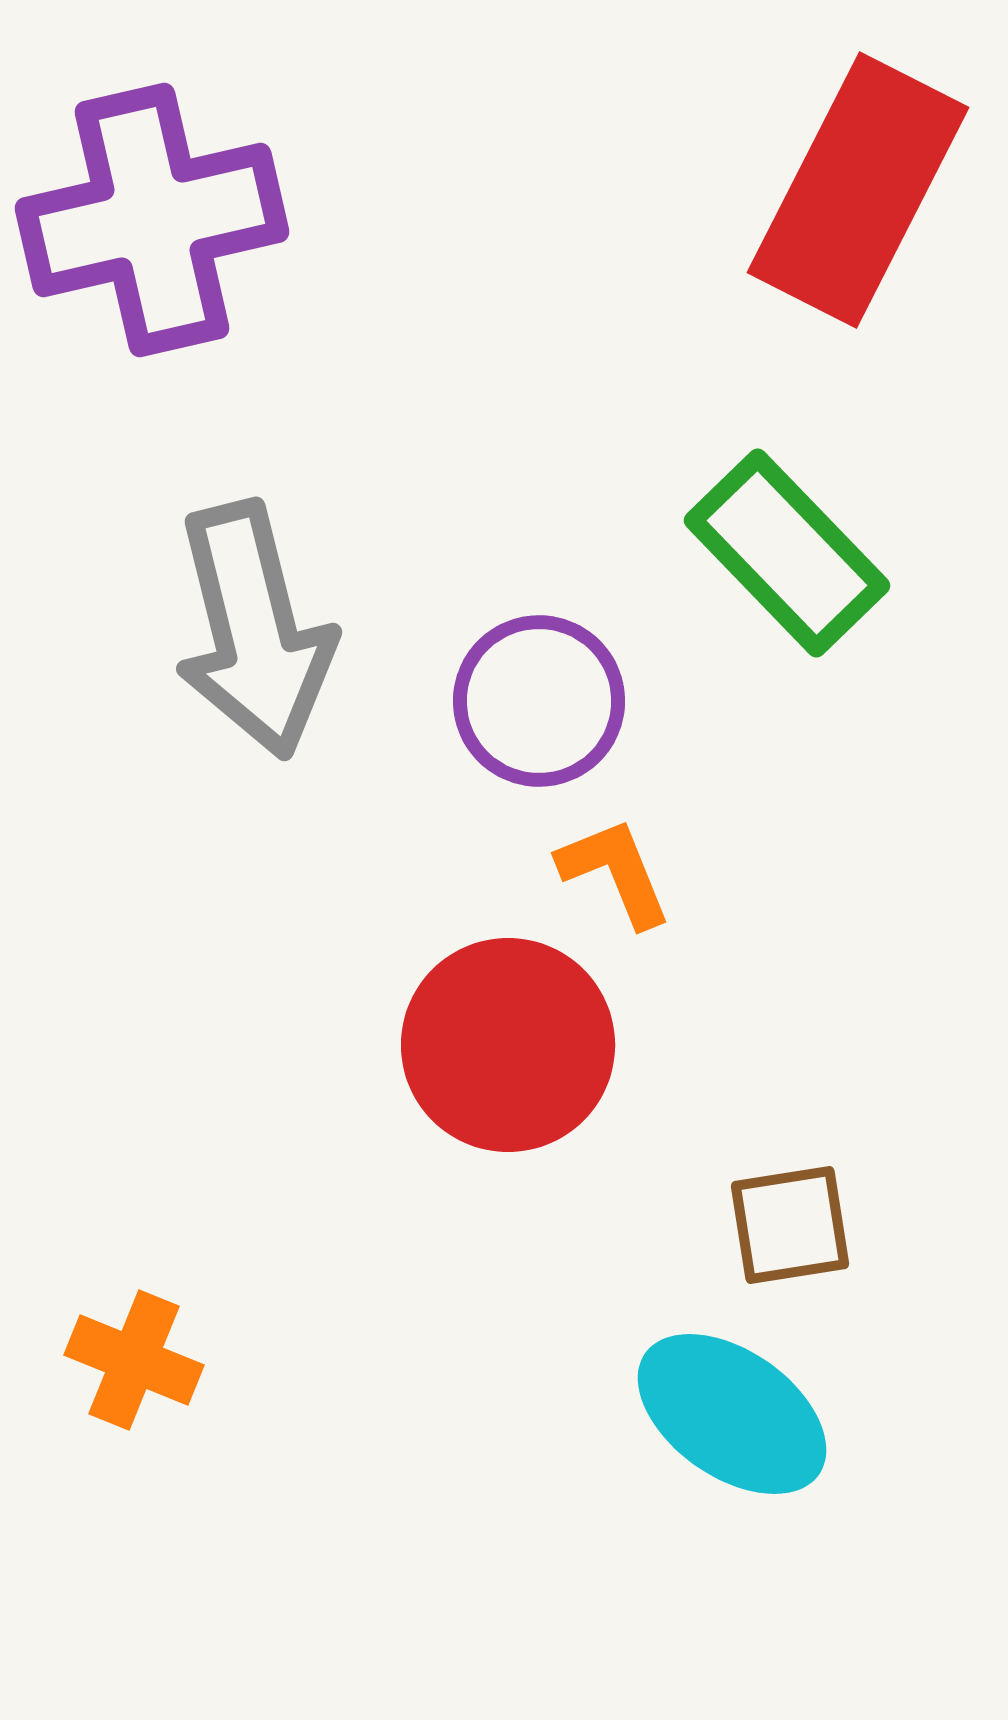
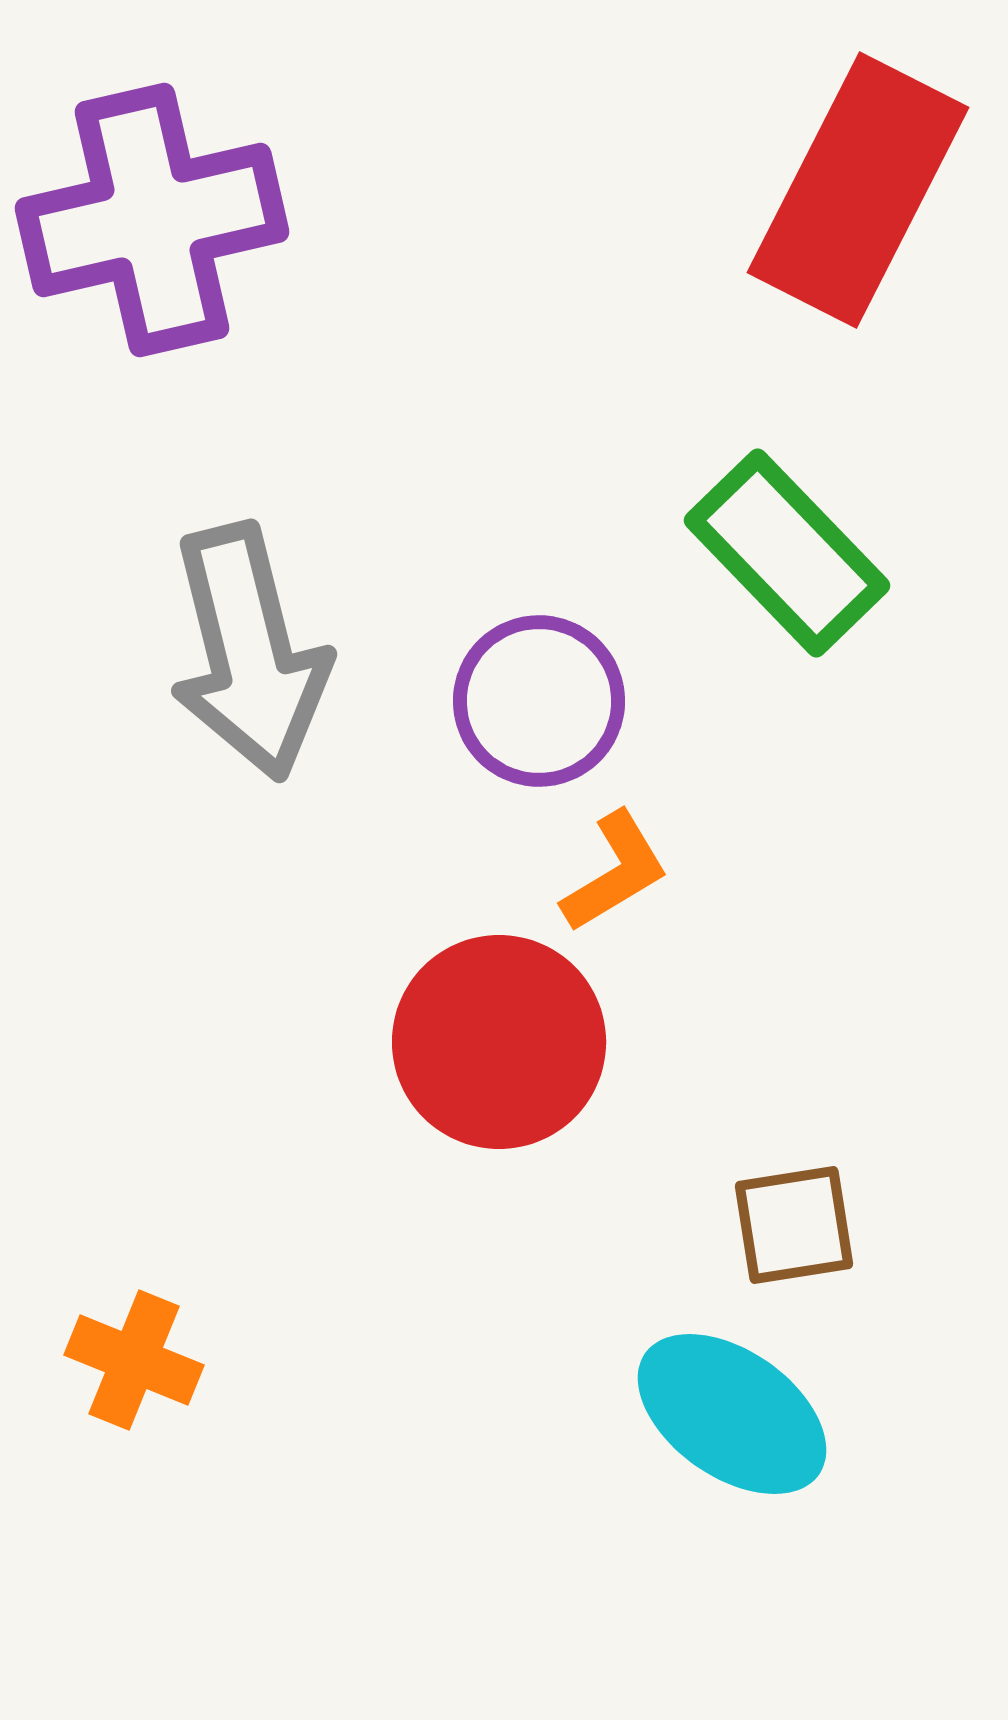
gray arrow: moved 5 px left, 22 px down
orange L-shape: rotated 81 degrees clockwise
red circle: moved 9 px left, 3 px up
brown square: moved 4 px right
